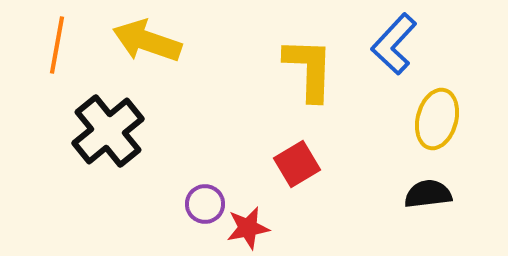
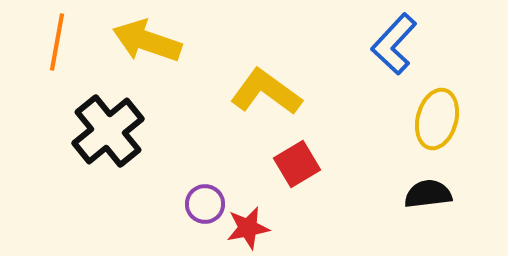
orange line: moved 3 px up
yellow L-shape: moved 43 px left, 23 px down; rotated 56 degrees counterclockwise
